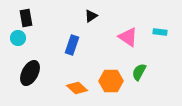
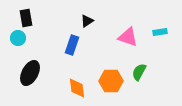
black triangle: moved 4 px left, 5 px down
cyan rectangle: rotated 16 degrees counterclockwise
pink triangle: rotated 15 degrees counterclockwise
orange diamond: rotated 40 degrees clockwise
